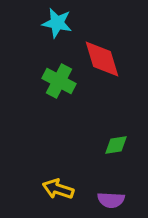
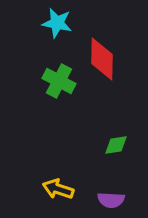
red diamond: rotated 18 degrees clockwise
